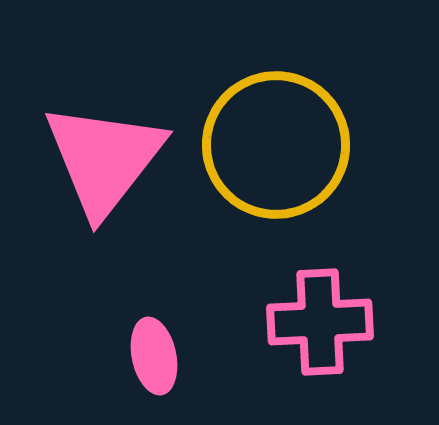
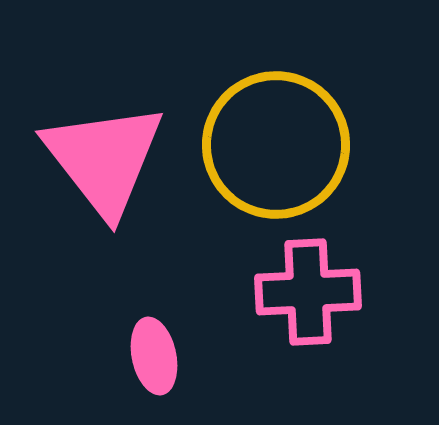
pink triangle: rotated 16 degrees counterclockwise
pink cross: moved 12 px left, 30 px up
